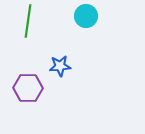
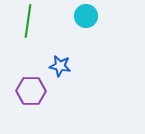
blue star: rotated 15 degrees clockwise
purple hexagon: moved 3 px right, 3 px down
